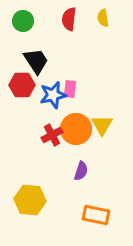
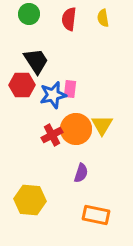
green circle: moved 6 px right, 7 px up
purple semicircle: moved 2 px down
